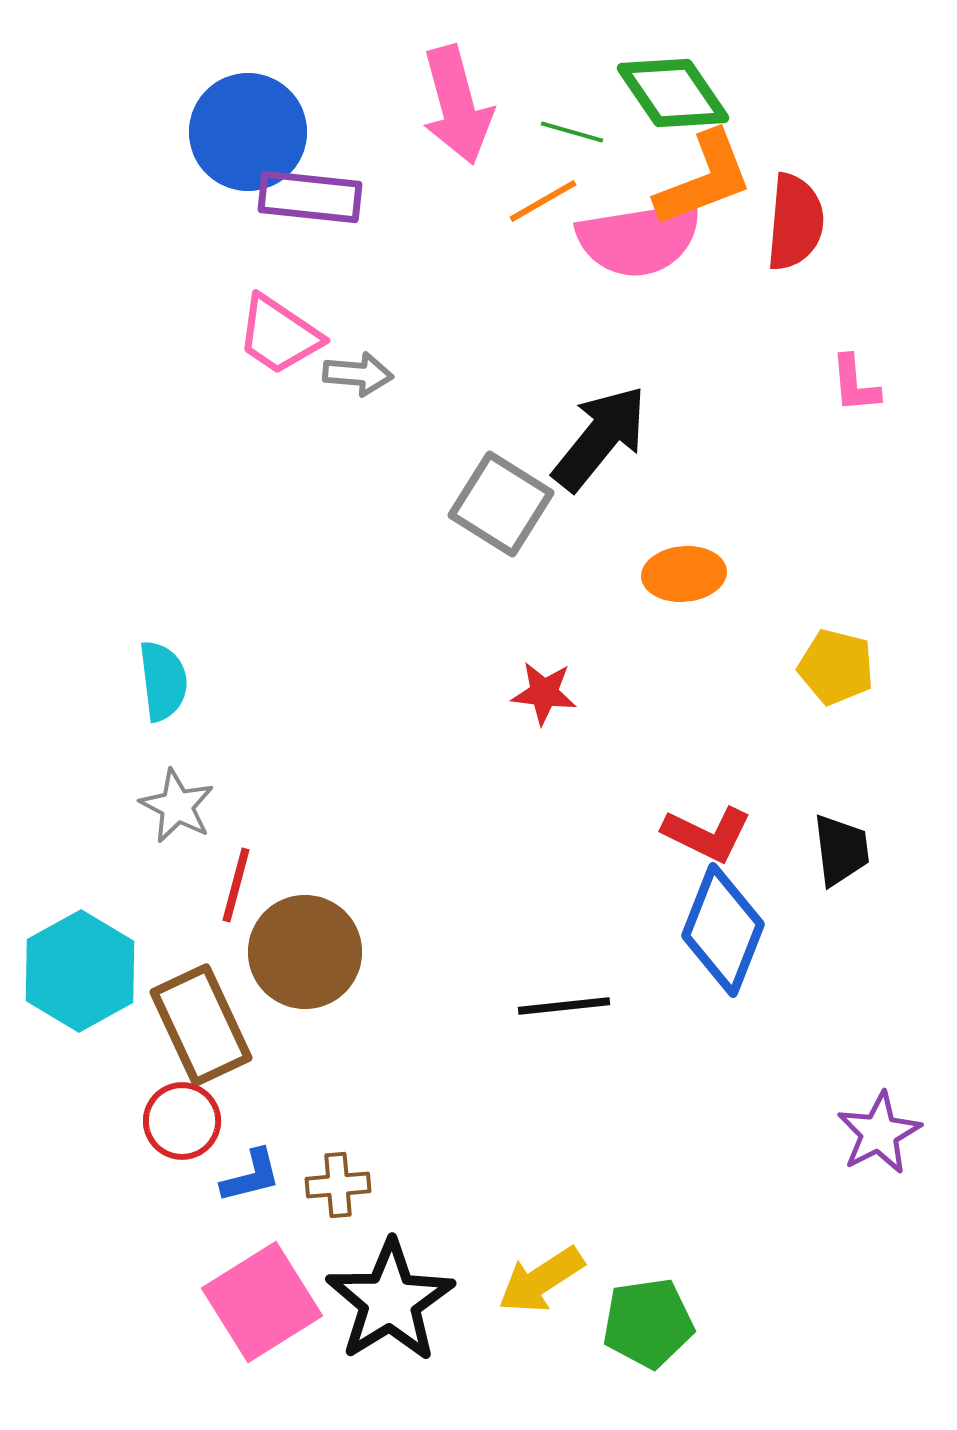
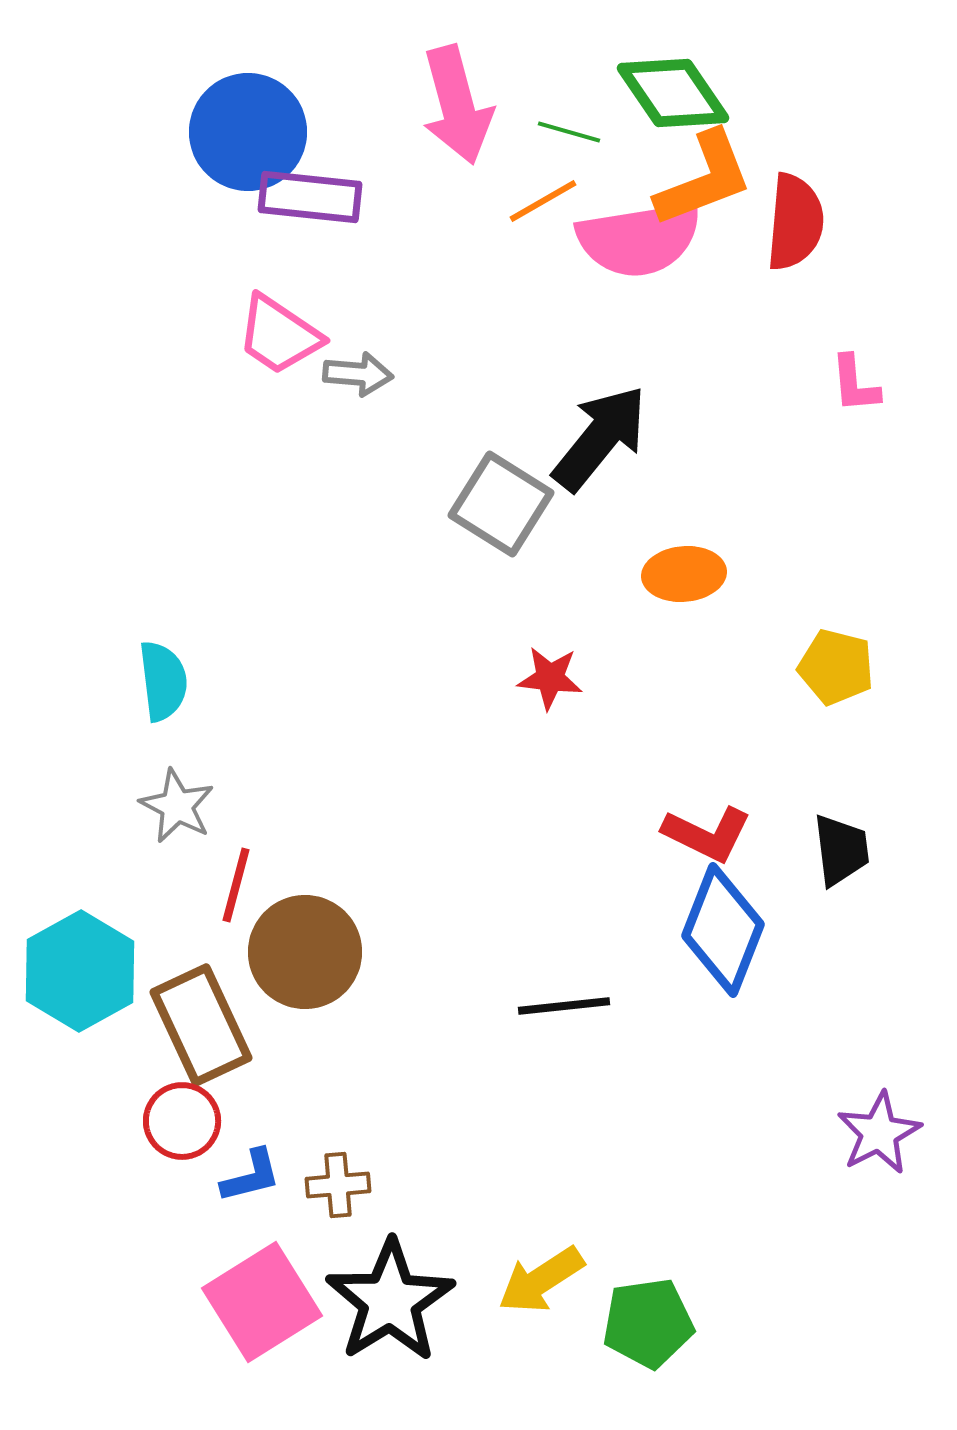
green line: moved 3 px left
red star: moved 6 px right, 15 px up
